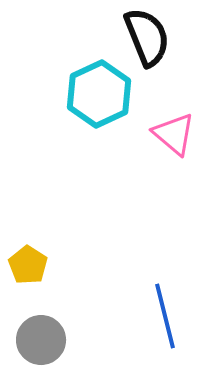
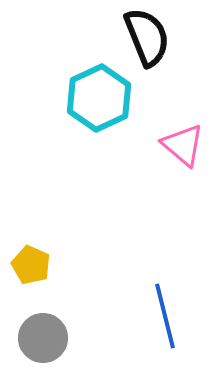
cyan hexagon: moved 4 px down
pink triangle: moved 9 px right, 11 px down
yellow pentagon: moved 3 px right; rotated 9 degrees counterclockwise
gray circle: moved 2 px right, 2 px up
